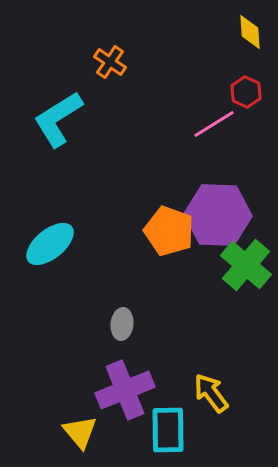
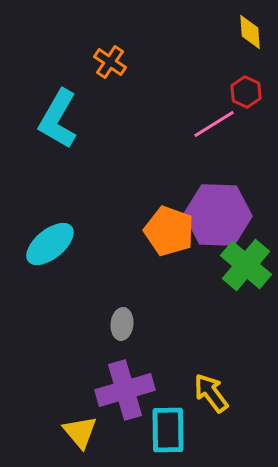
cyan L-shape: rotated 28 degrees counterclockwise
purple cross: rotated 6 degrees clockwise
